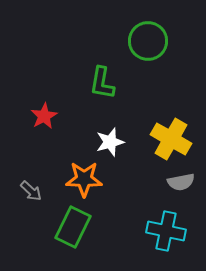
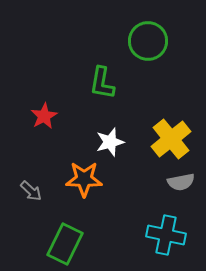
yellow cross: rotated 21 degrees clockwise
green rectangle: moved 8 px left, 17 px down
cyan cross: moved 4 px down
